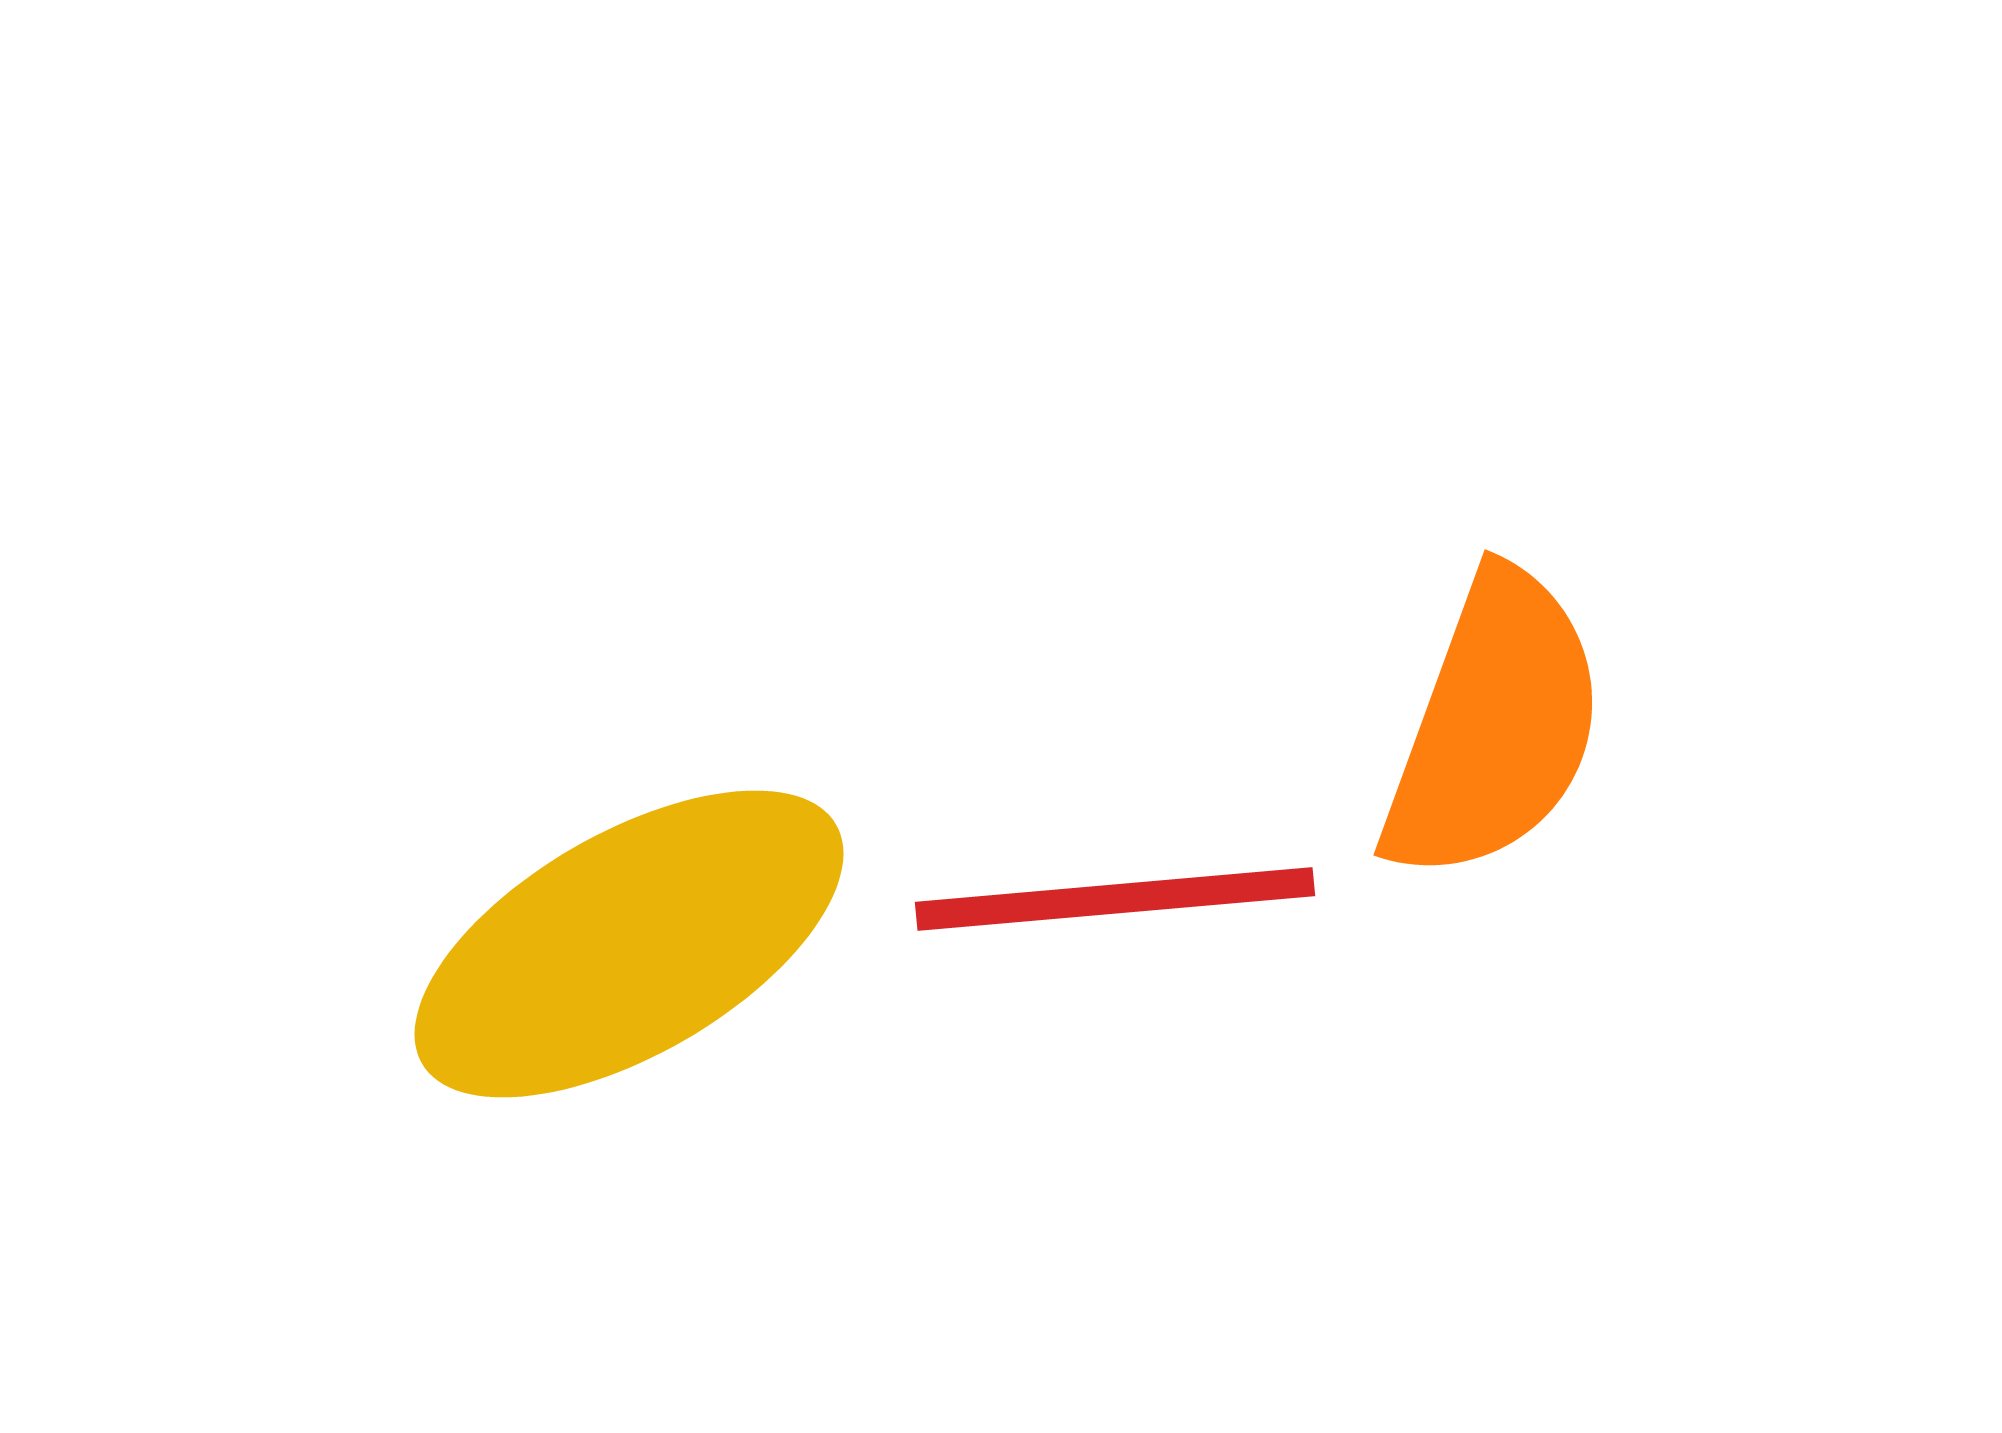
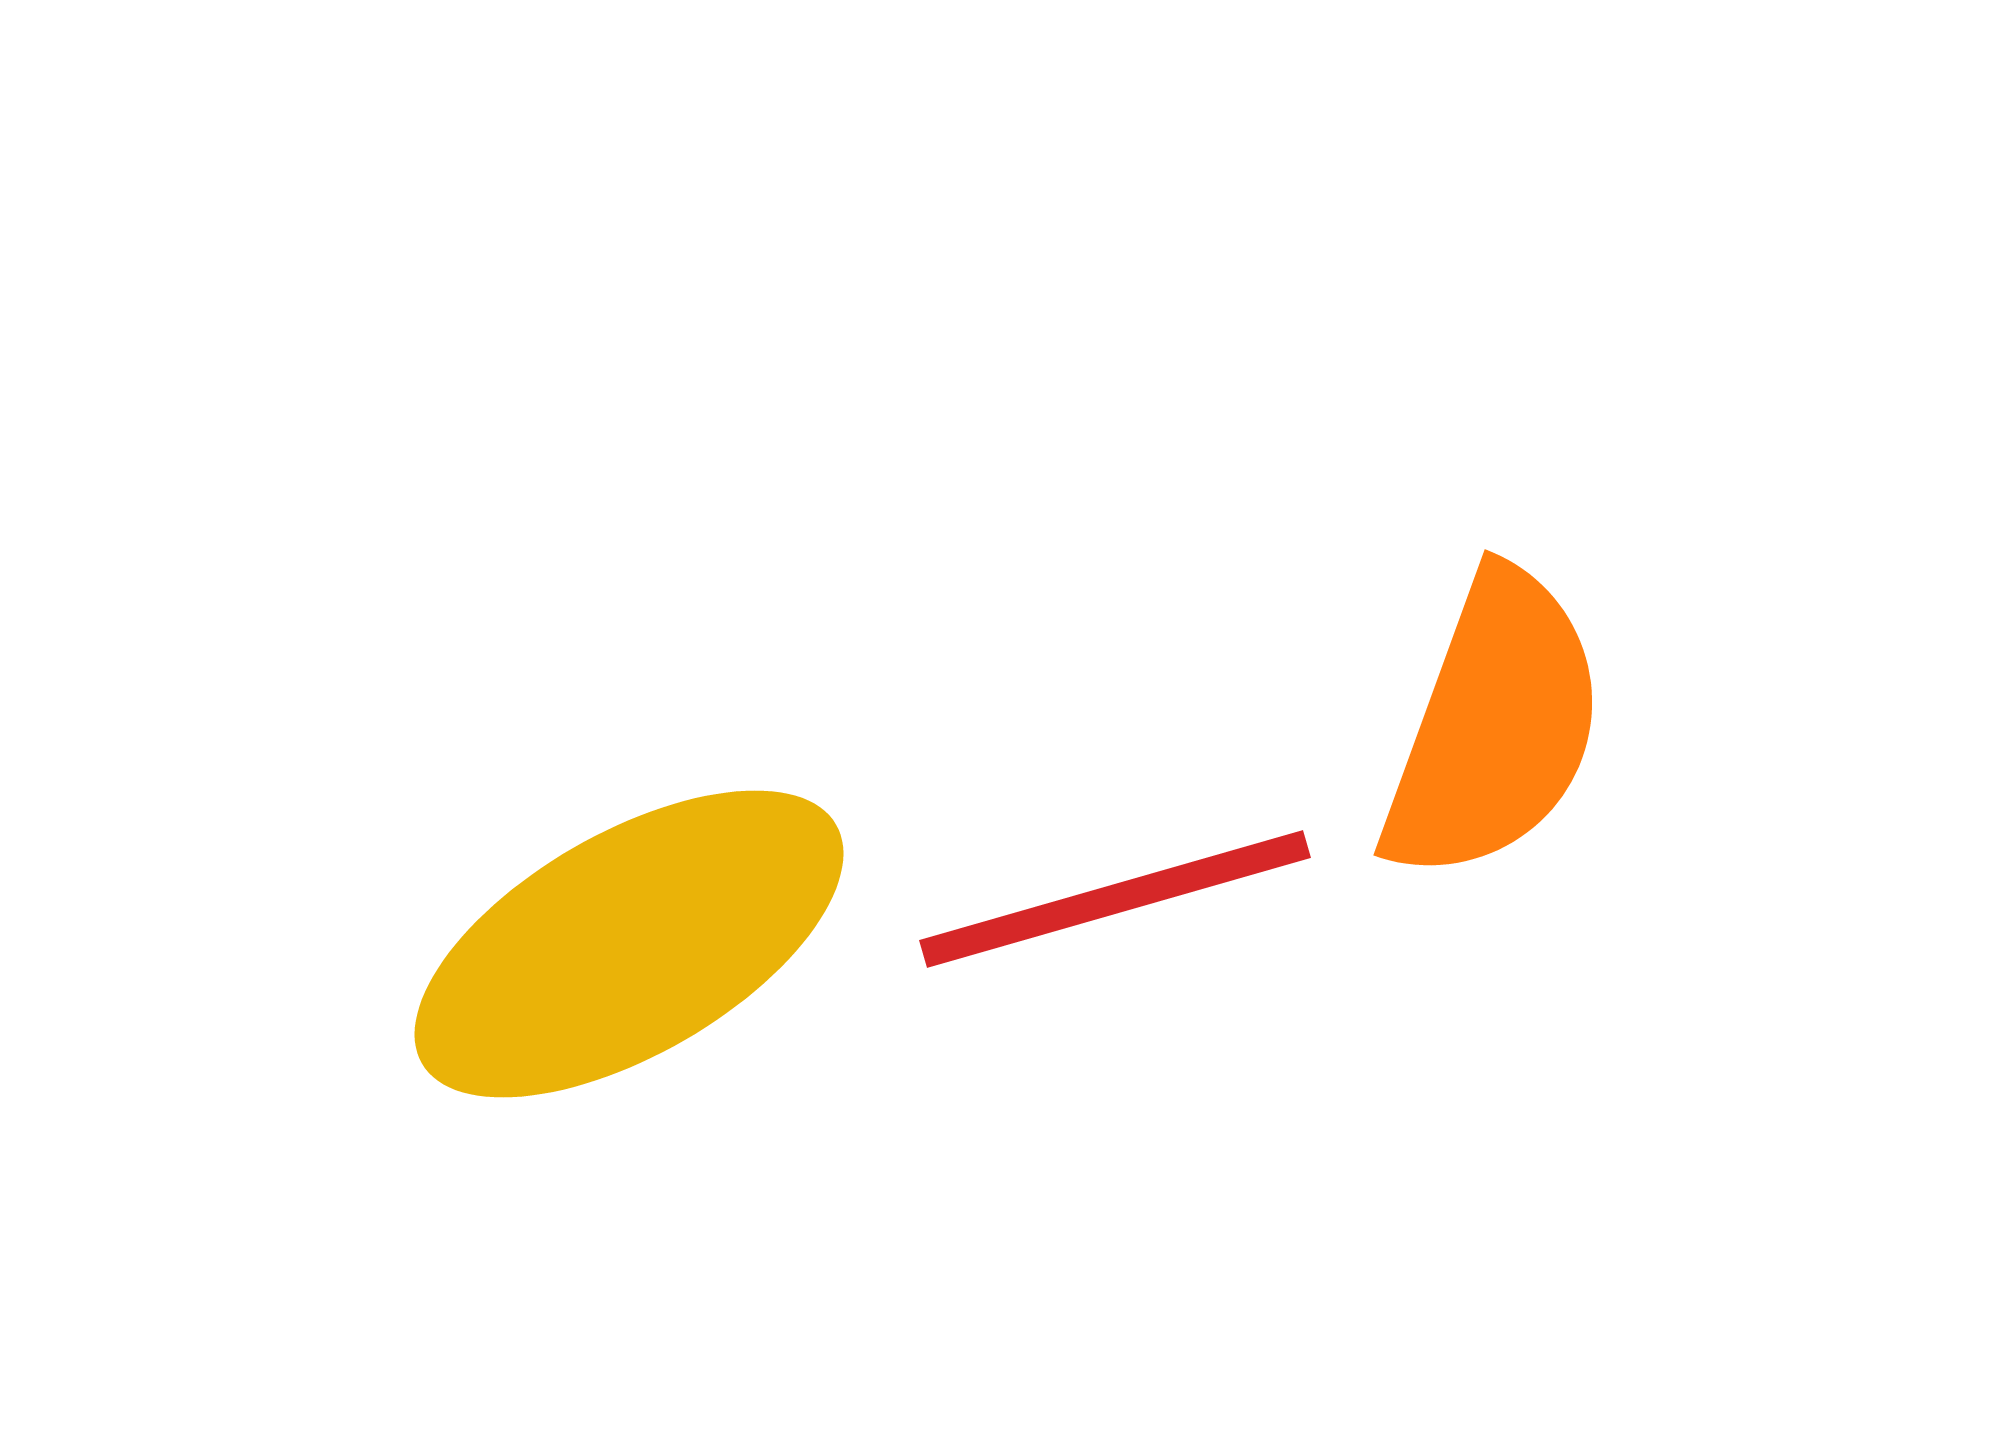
red line: rotated 11 degrees counterclockwise
